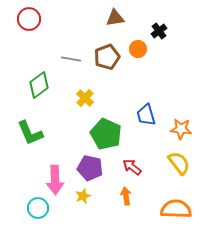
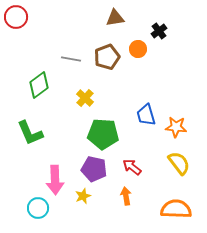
red circle: moved 13 px left, 2 px up
orange star: moved 5 px left, 2 px up
green pentagon: moved 3 px left; rotated 20 degrees counterclockwise
purple pentagon: moved 4 px right, 1 px down
